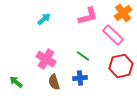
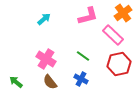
red hexagon: moved 2 px left, 2 px up
blue cross: moved 1 px right, 1 px down; rotated 32 degrees clockwise
brown semicircle: moved 4 px left; rotated 21 degrees counterclockwise
